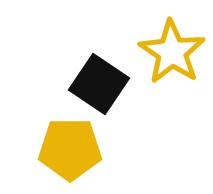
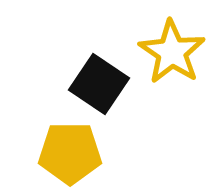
yellow pentagon: moved 4 px down
